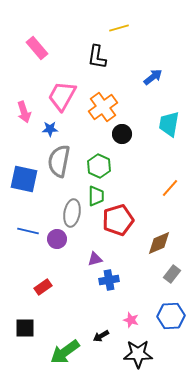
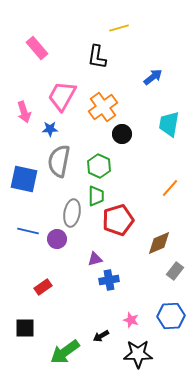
gray rectangle: moved 3 px right, 3 px up
